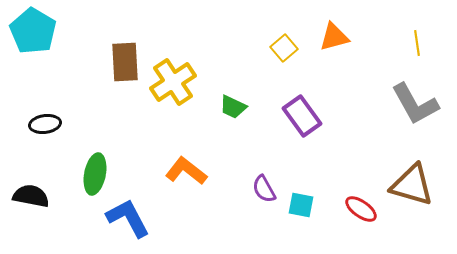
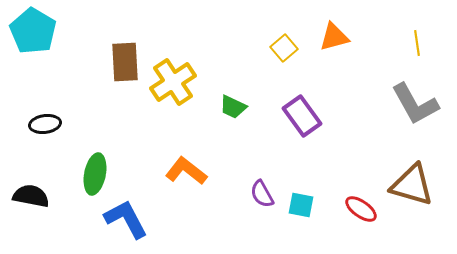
purple semicircle: moved 2 px left, 5 px down
blue L-shape: moved 2 px left, 1 px down
